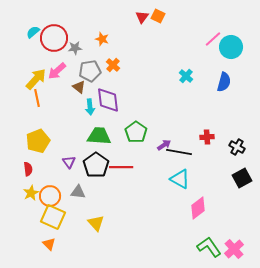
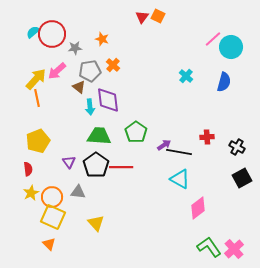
red circle: moved 2 px left, 4 px up
orange circle: moved 2 px right, 1 px down
